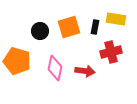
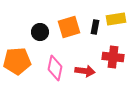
yellow rectangle: rotated 18 degrees counterclockwise
black circle: moved 1 px down
red cross: moved 2 px right, 5 px down; rotated 20 degrees clockwise
orange pentagon: rotated 20 degrees counterclockwise
